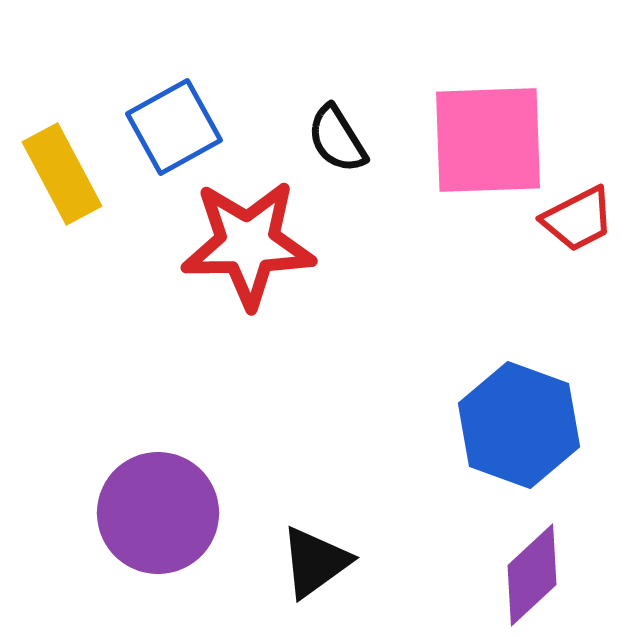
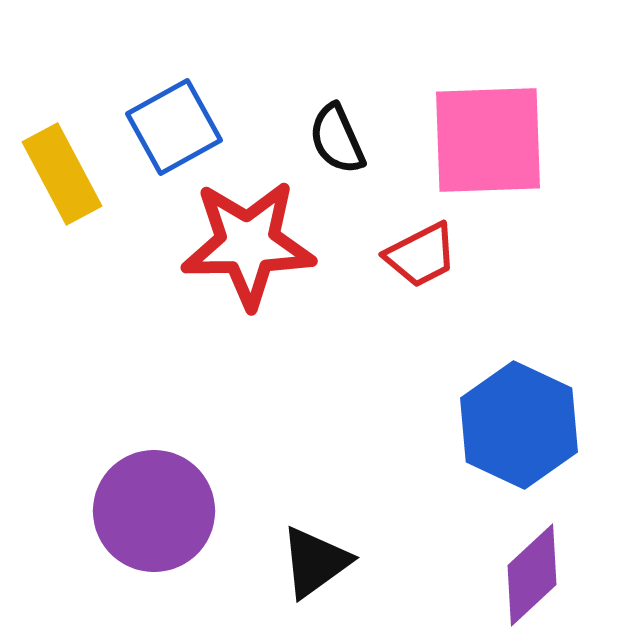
black semicircle: rotated 8 degrees clockwise
red trapezoid: moved 157 px left, 36 px down
blue hexagon: rotated 5 degrees clockwise
purple circle: moved 4 px left, 2 px up
